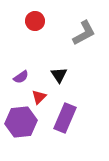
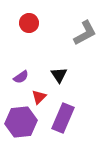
red circle: moved 6 px left, 2 px down
gray L-shape: moved 1 px right
purple rectangle: moved 2 px left
